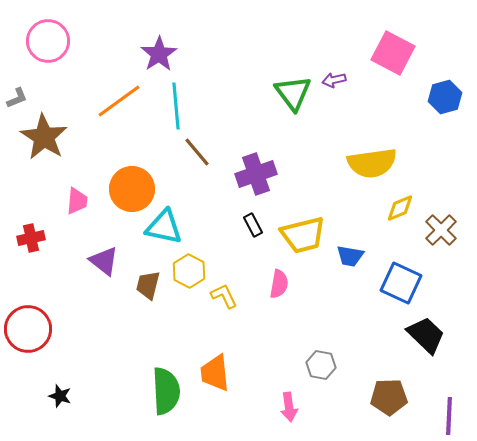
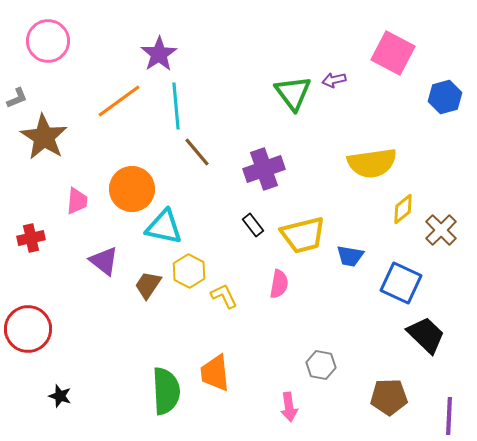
purple cross: moved 8 px right, 5 px up
yellow diamond: moved 3 px right, 1 px down; rotated 16 degrees counterclockwise
black rectangle: rotated 10 degrees counterclockwise
brown trapezoid: rotated 20 degrees clockwise
